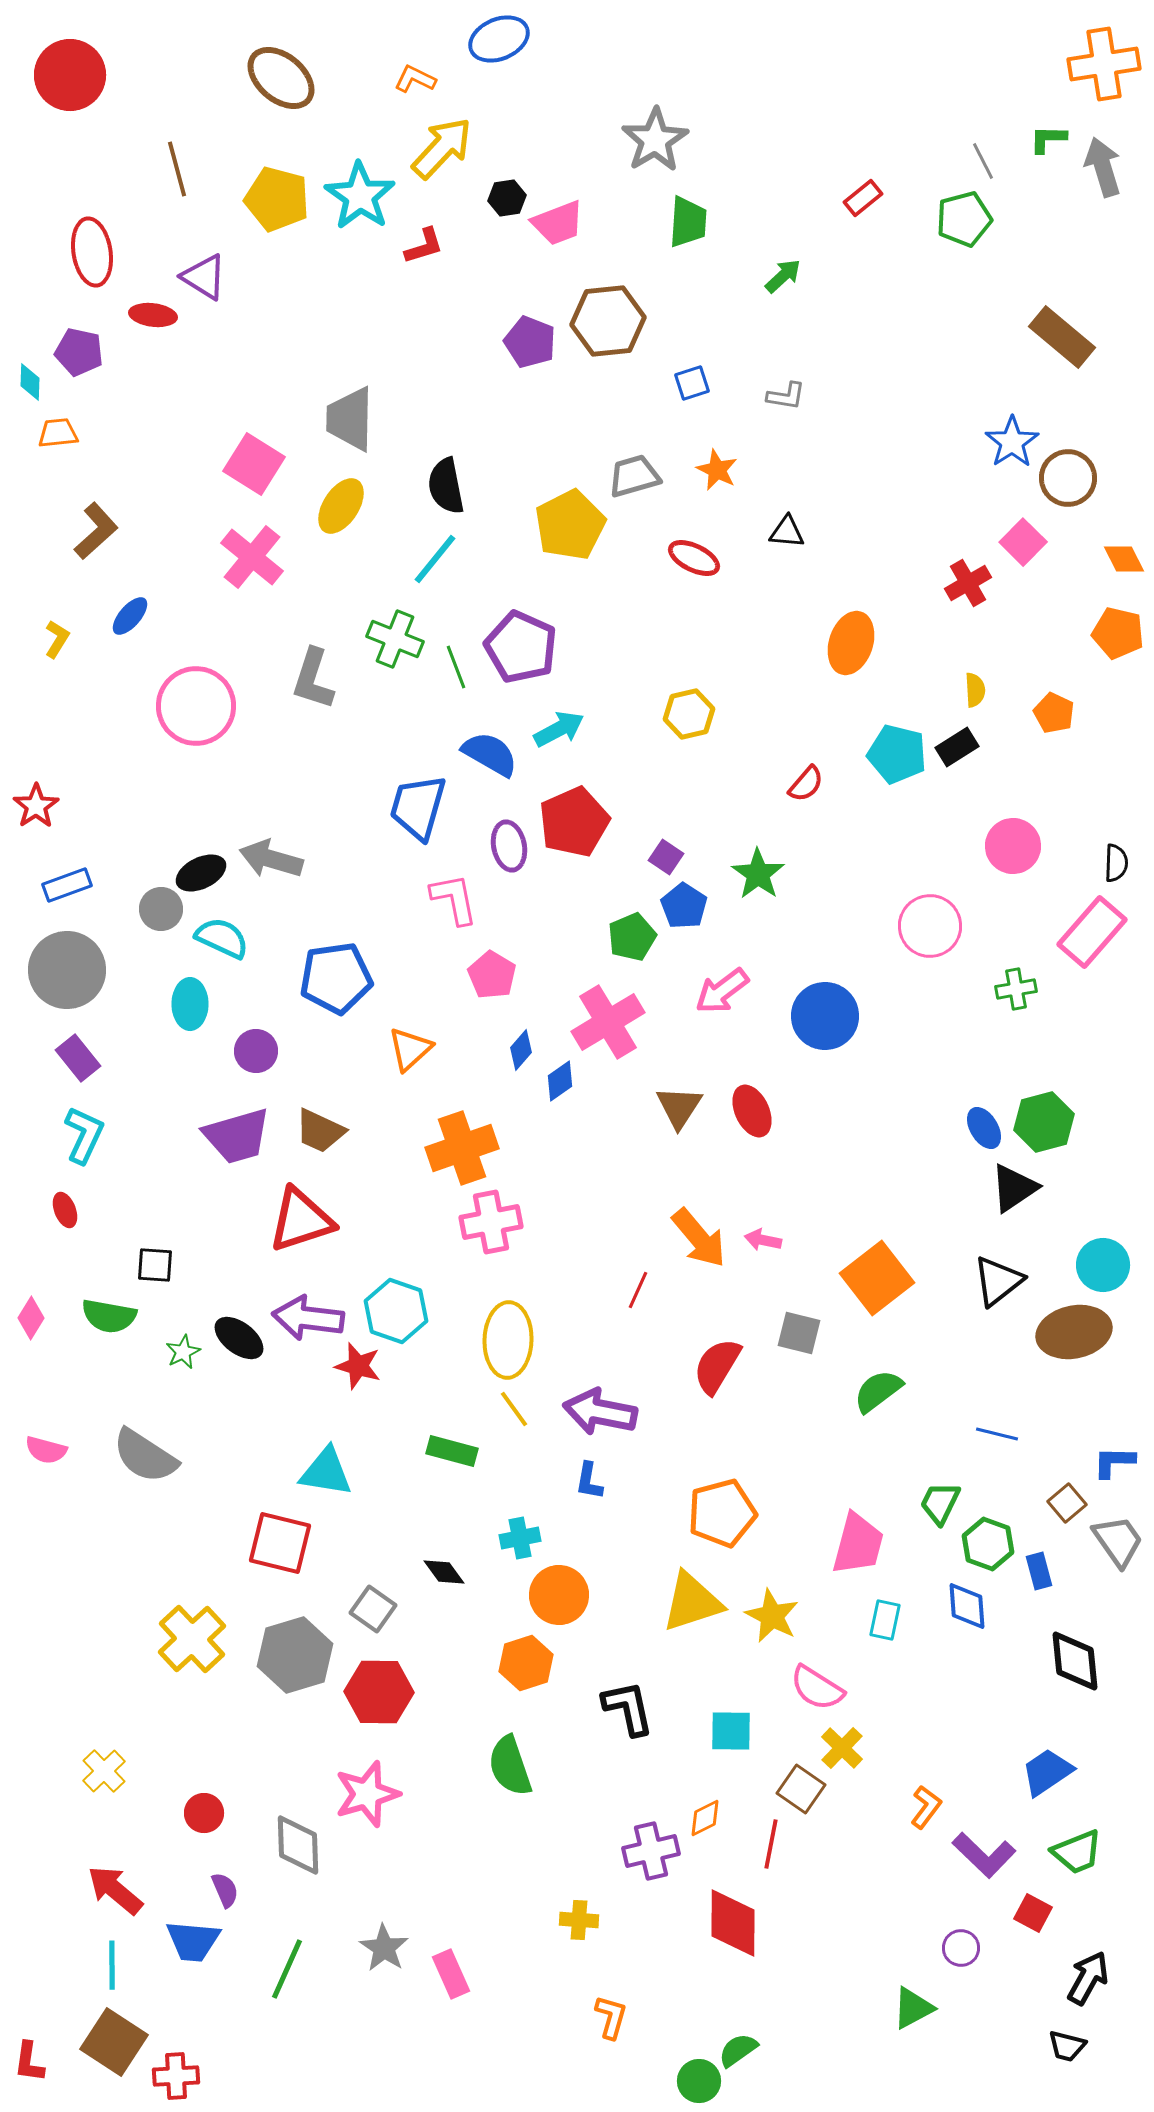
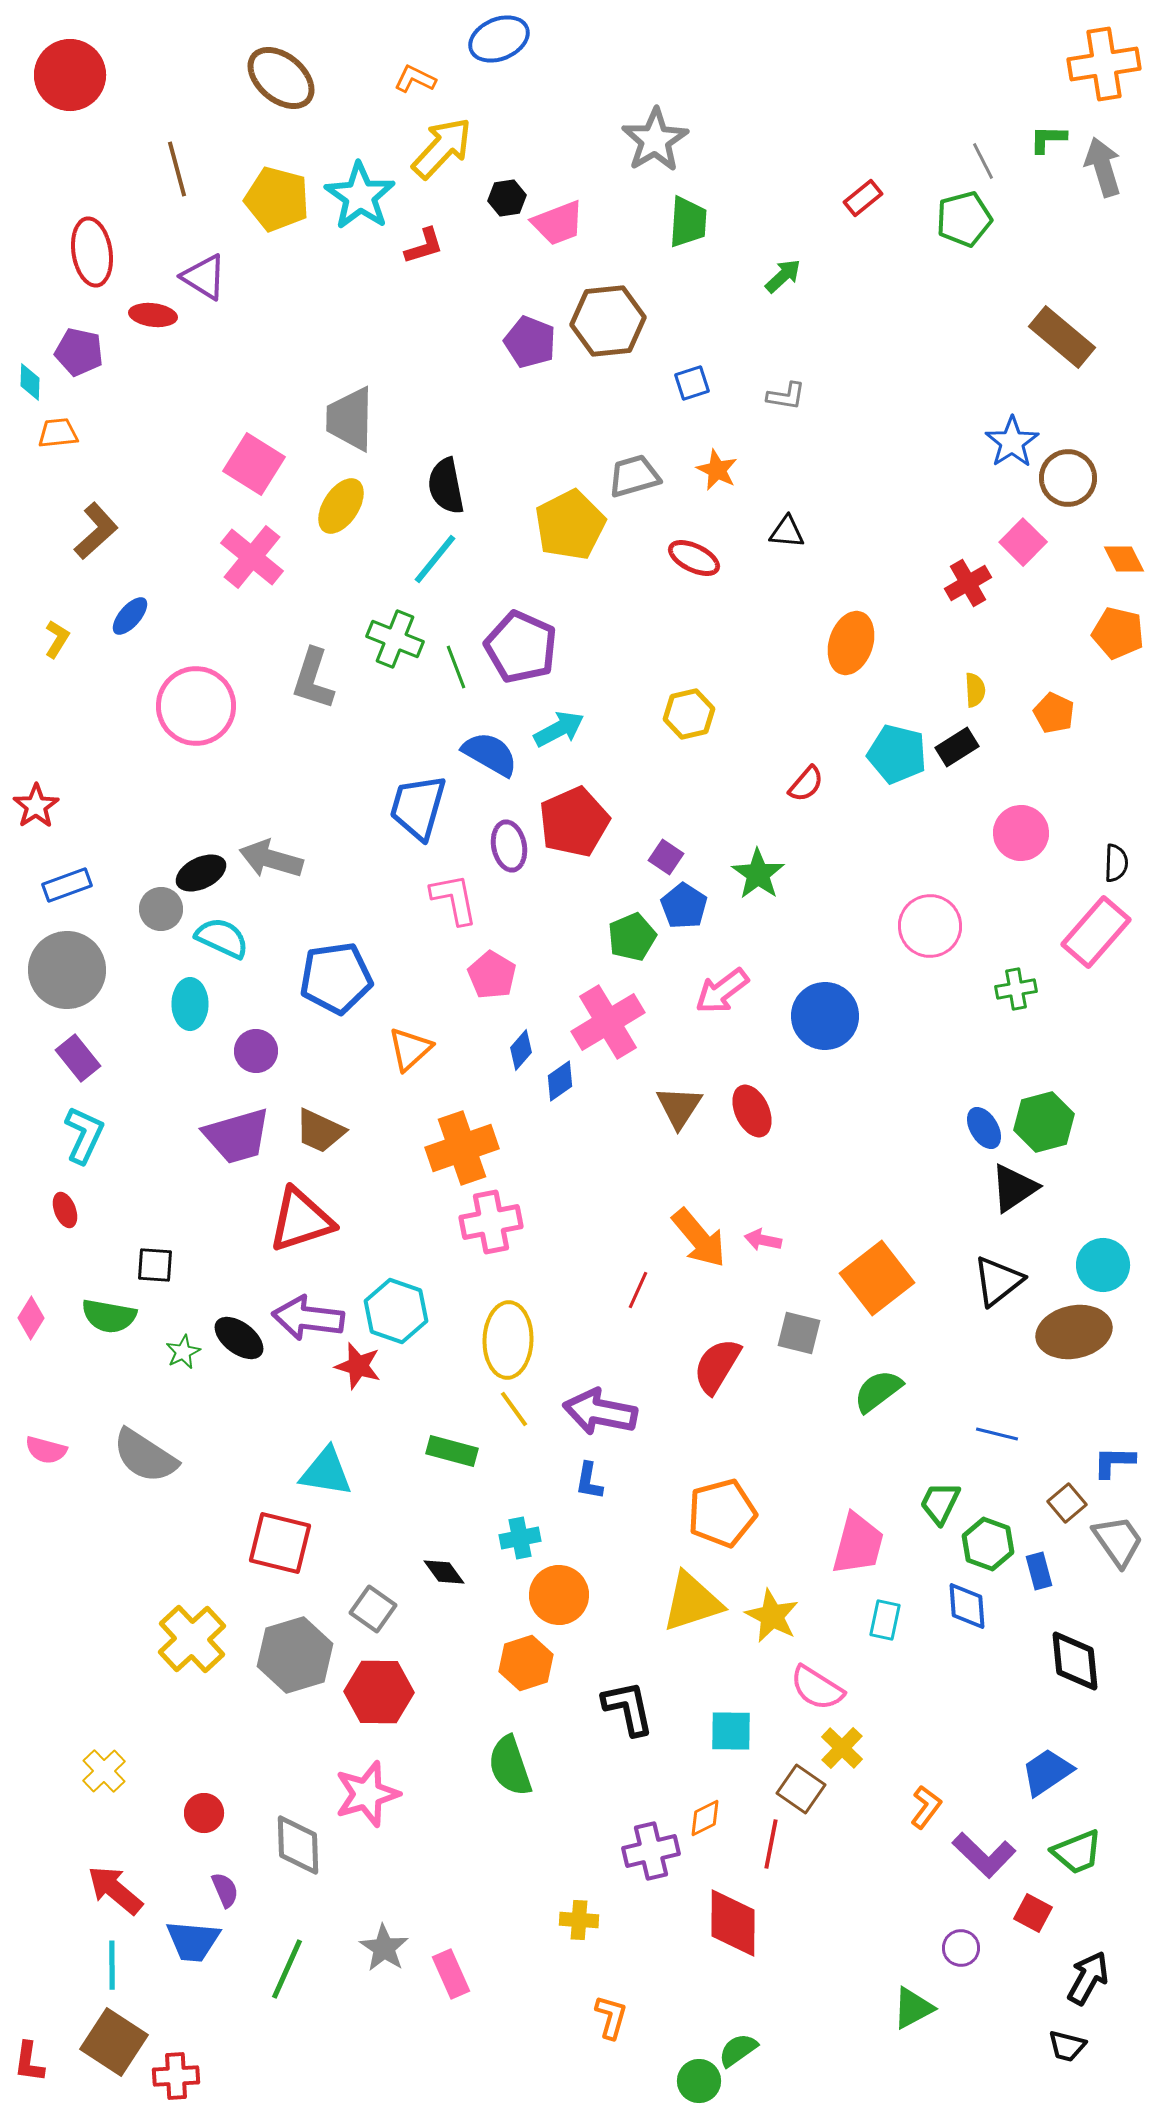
pink circle at (1013, 846): moved 8 px right, 13 px up
pink rectangle at (1092, 932): moved 4 px right
